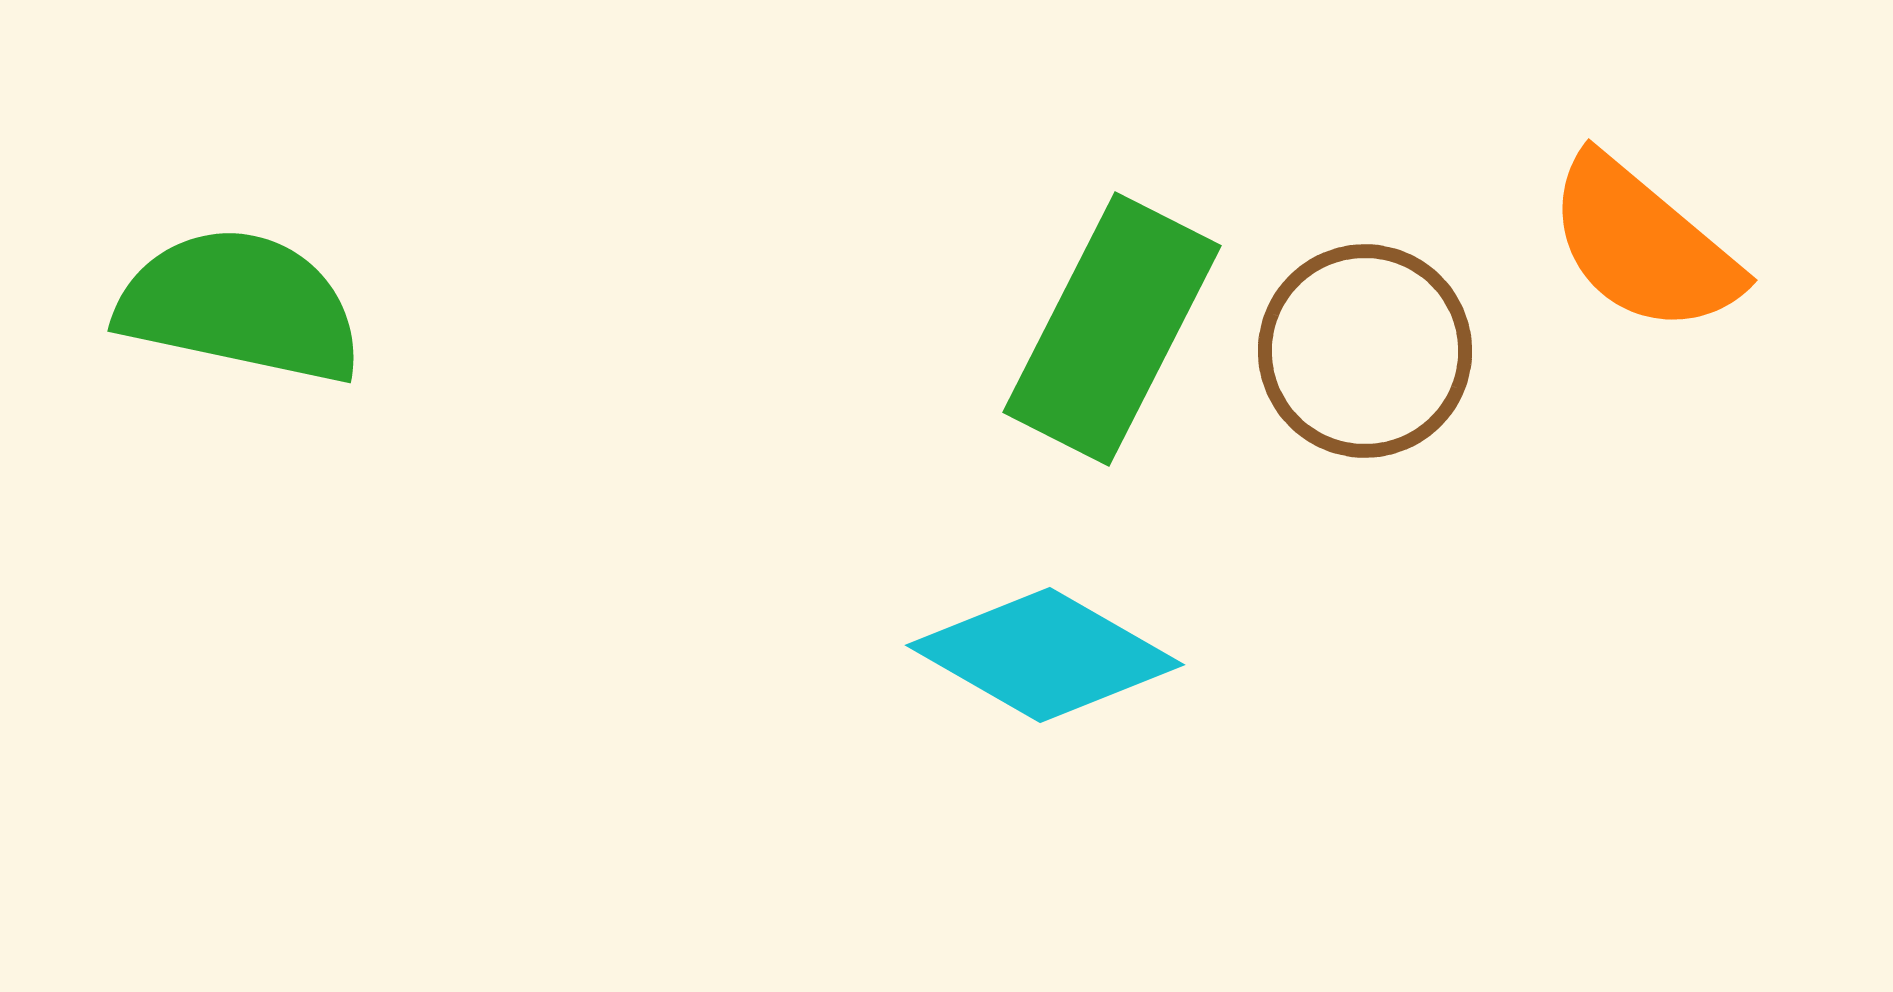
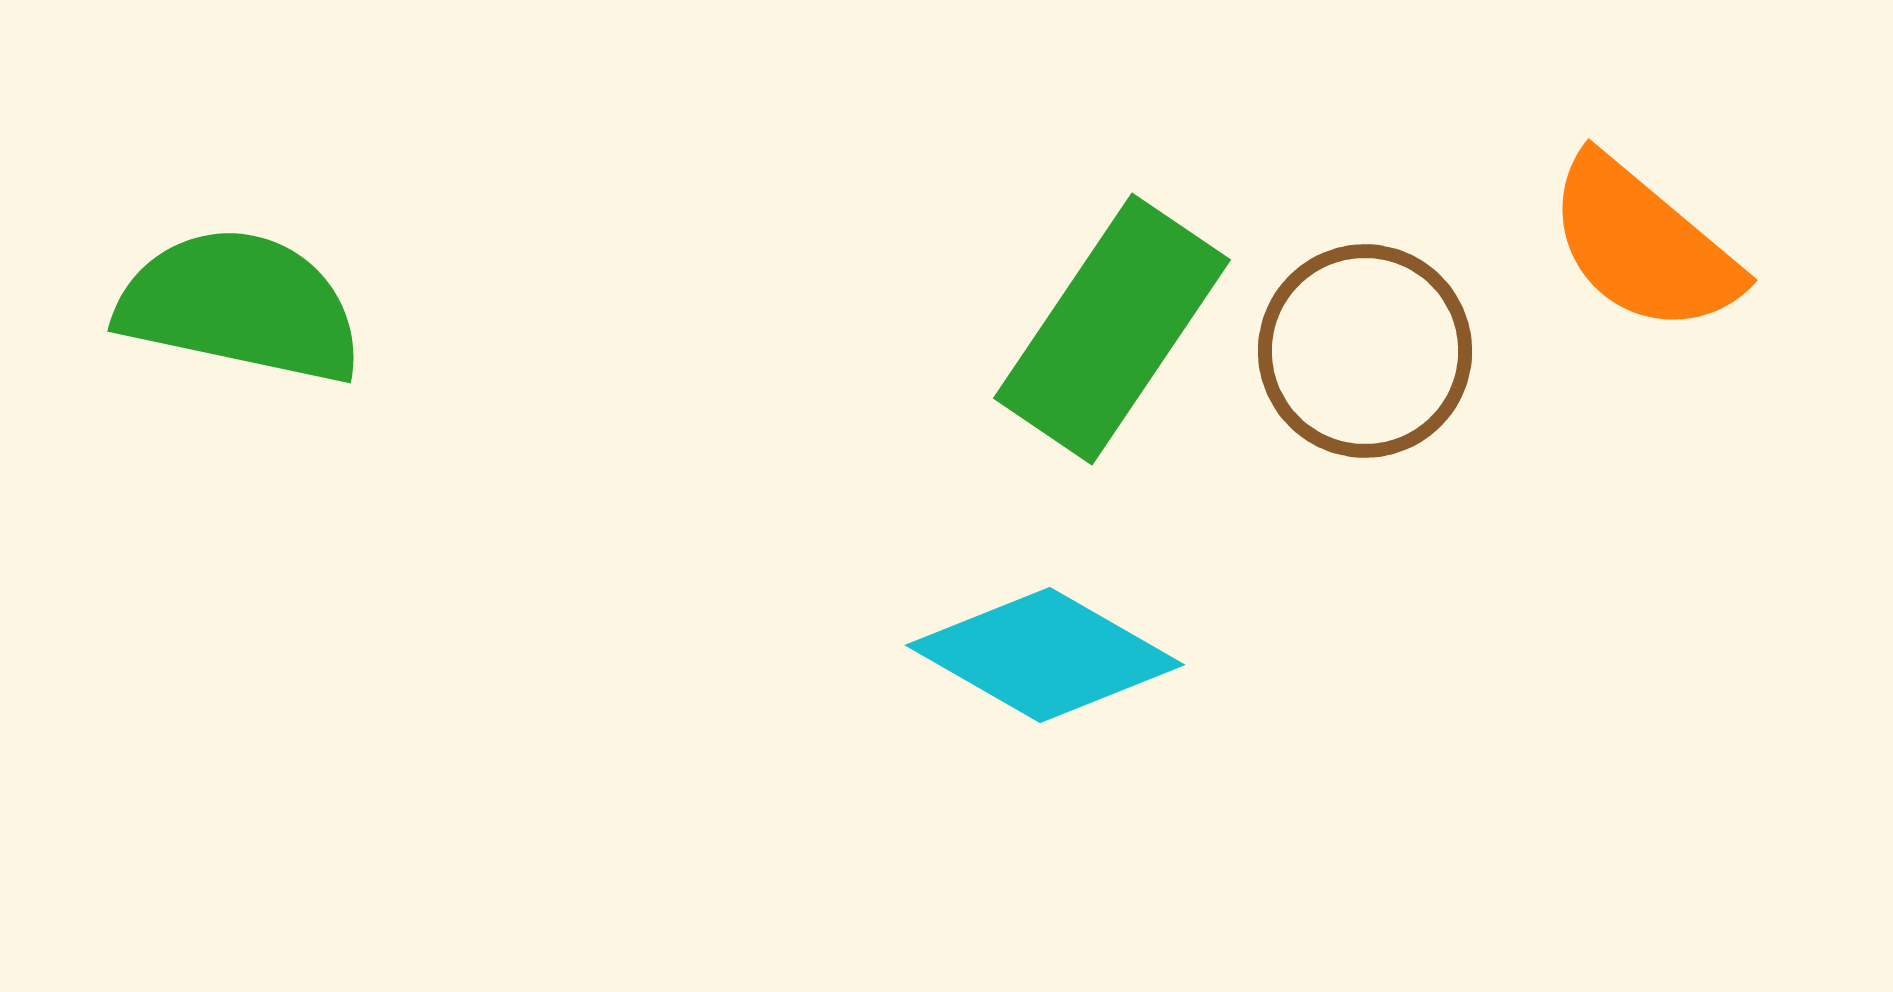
green rectangle: rotated 7 degrees clockwise
